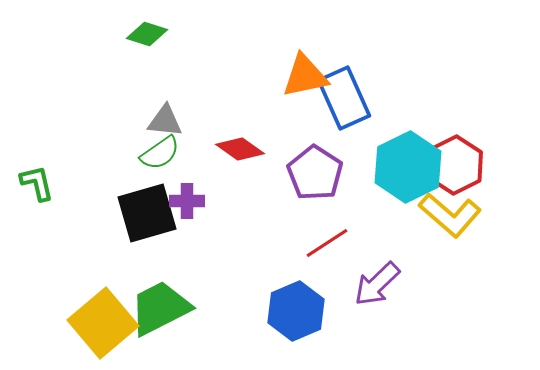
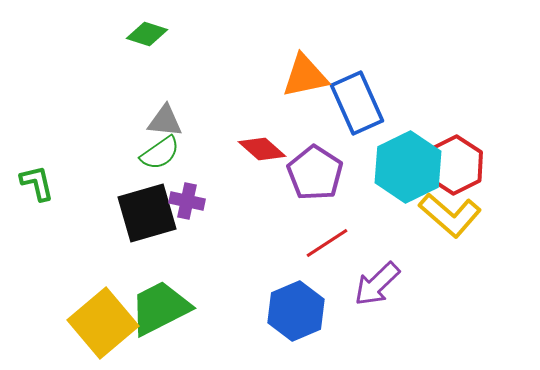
blue rectangle: moved 13 px right, 5 px down
red diamond: moved 22 px right; rotated 6 degrees clockwise
purple cross: rotated 12 degrees clockwise
